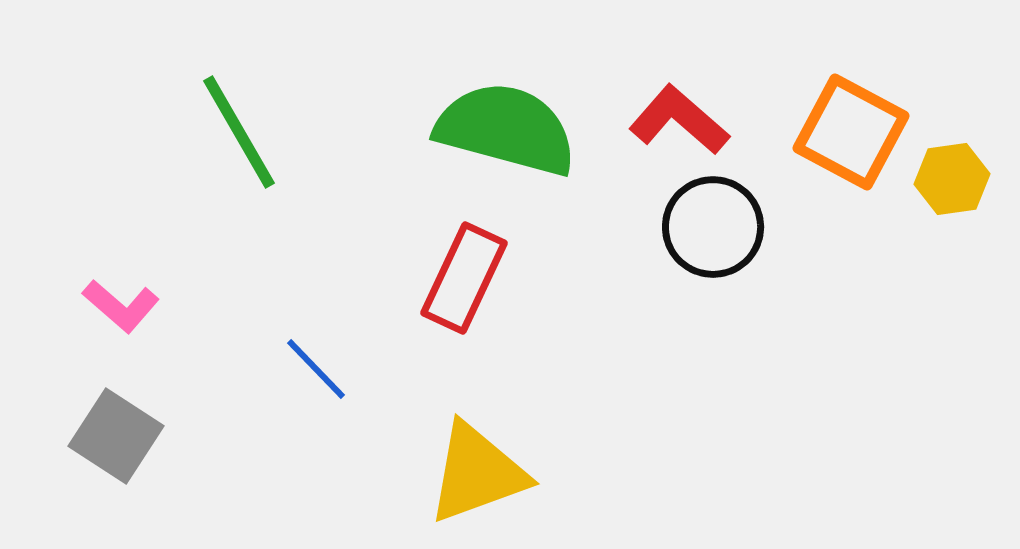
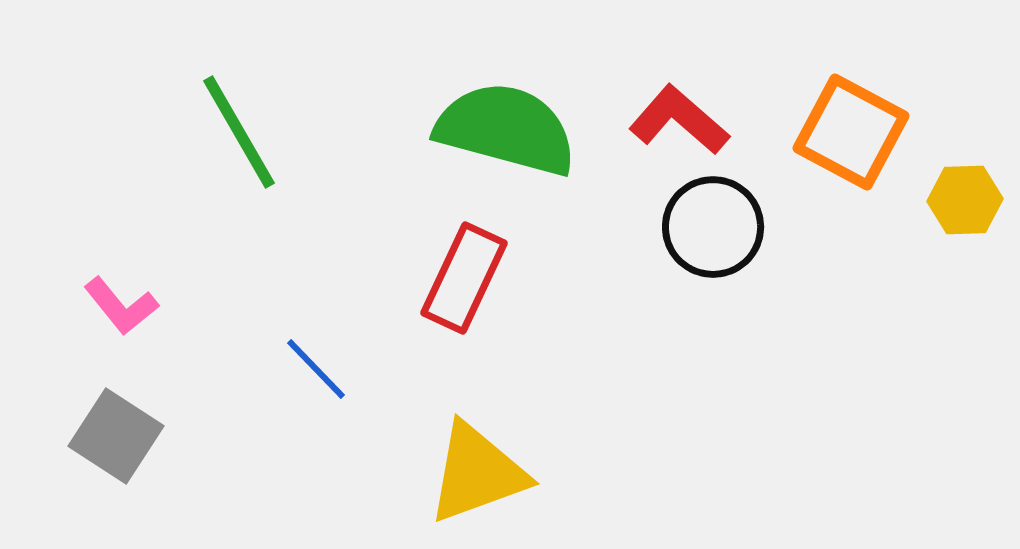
yellow hexagon: moved 13 px right, 21 px down; rotated 6 degrees clockwise
pink L-shape: rotated 10 degrees clockwise
